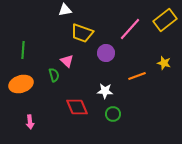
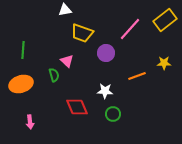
yellow star: rotated 16 degrees counterclockwise
